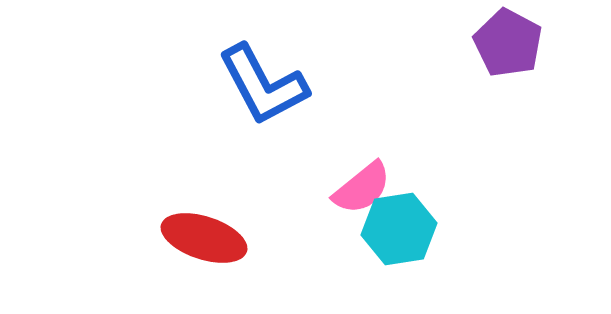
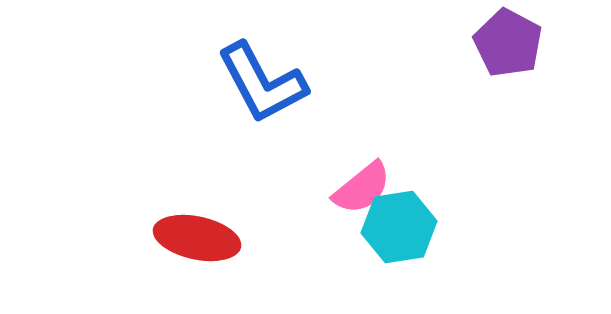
blue L-shape: moved 1 px left, 2 px up
cyan hexagon: moved 2 px up
red ellipse: moved 7 px left; rotated 6 degrees counterclockwise
